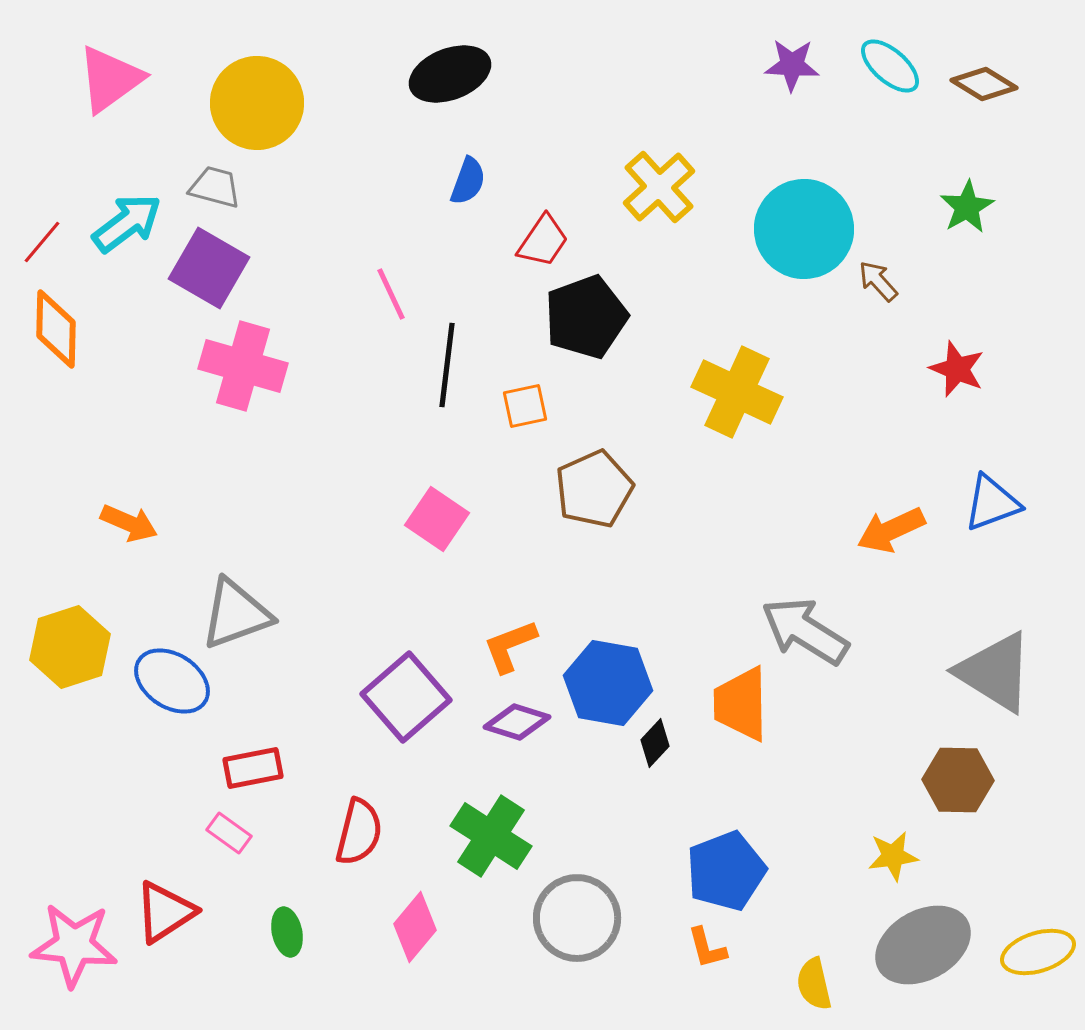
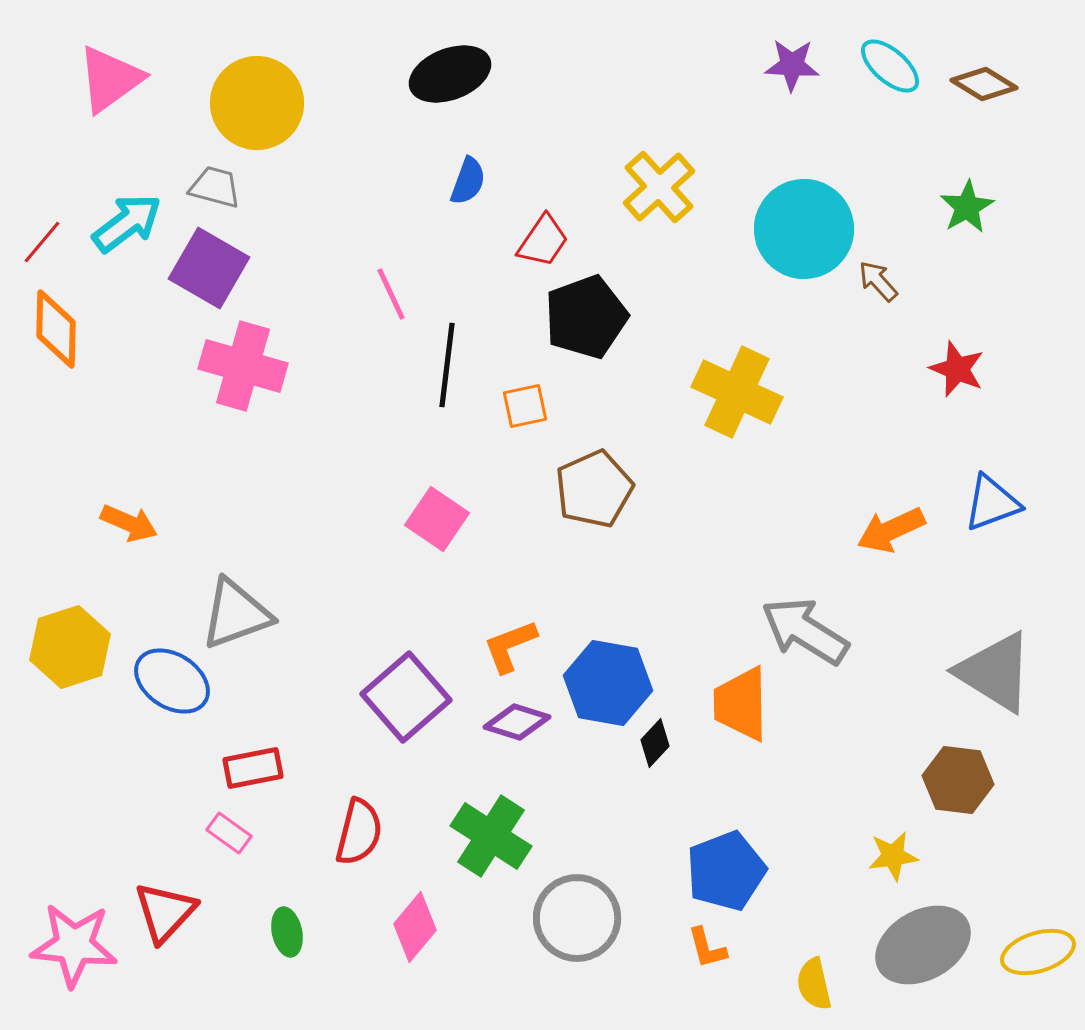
brown hexagon at (958, 780): rotated 6 degrees clockwise
red triangle at (165, 912): rotated 14 degrees counterclockwise
